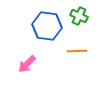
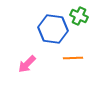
blue hexagon: moved 6 px right, 3 px down
orange line: moved 4 px left, 7 px down
